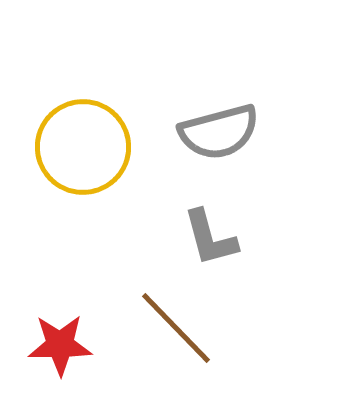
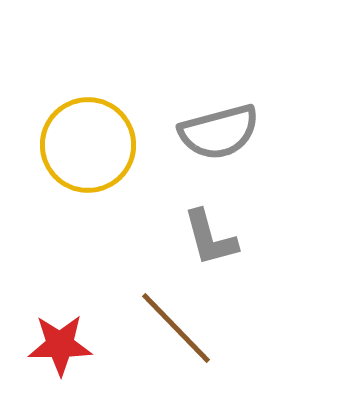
yellow circle: moved 5 px right, 2 px up
